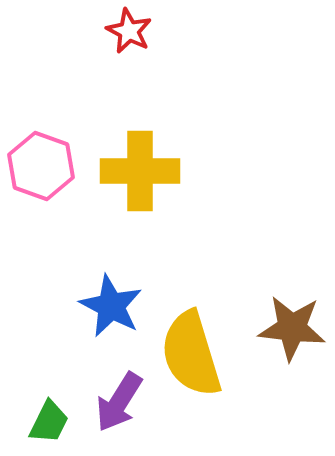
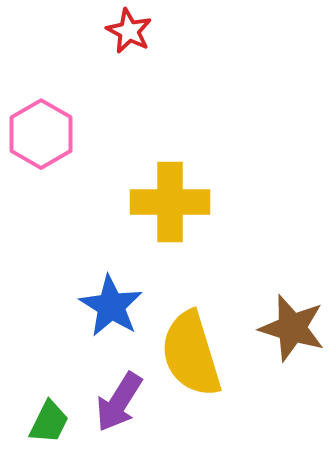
pink hexagon: moved 32 px up; rotated 10 degrees clockwise
yellow cross: moved 30 px right, 31 px down
blue star: rotated 4 degrees clockwise
brown star: rotated 10 degrees clockwise
